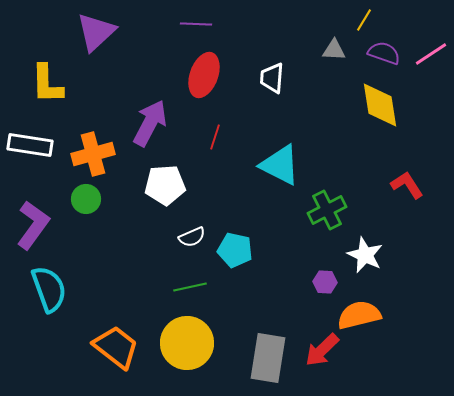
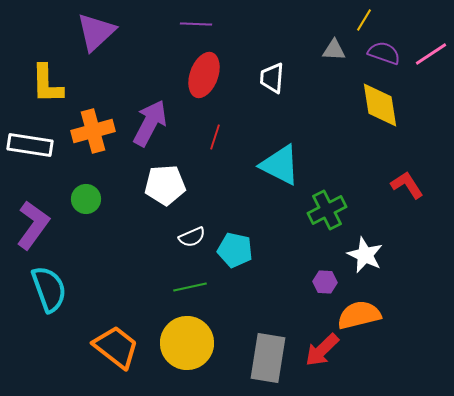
orange cross: moved 23 px up
